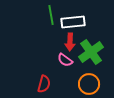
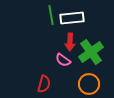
white rectangle: moved 1 px left, 4 px up
pink semicircle: moved 2 px left
